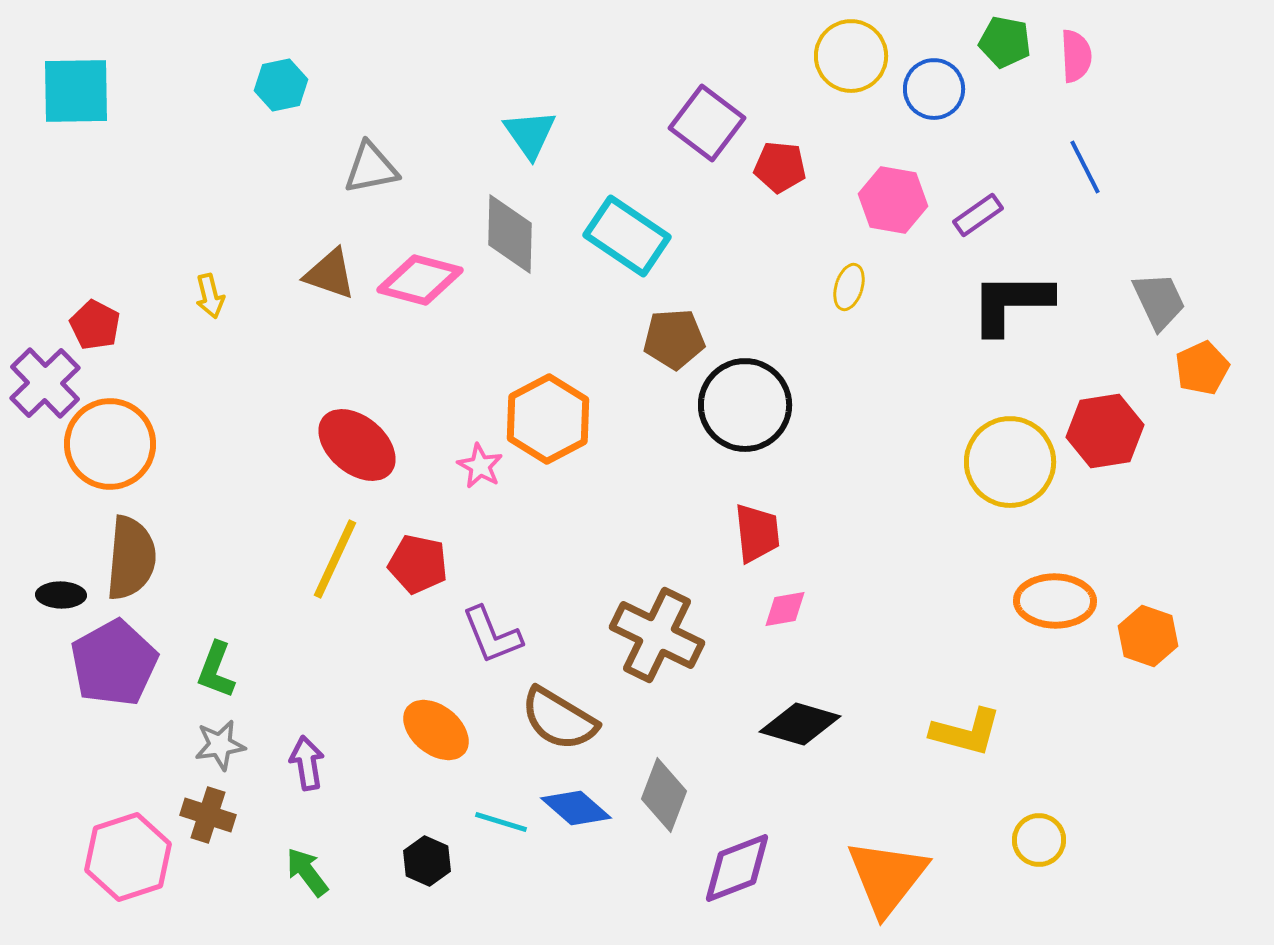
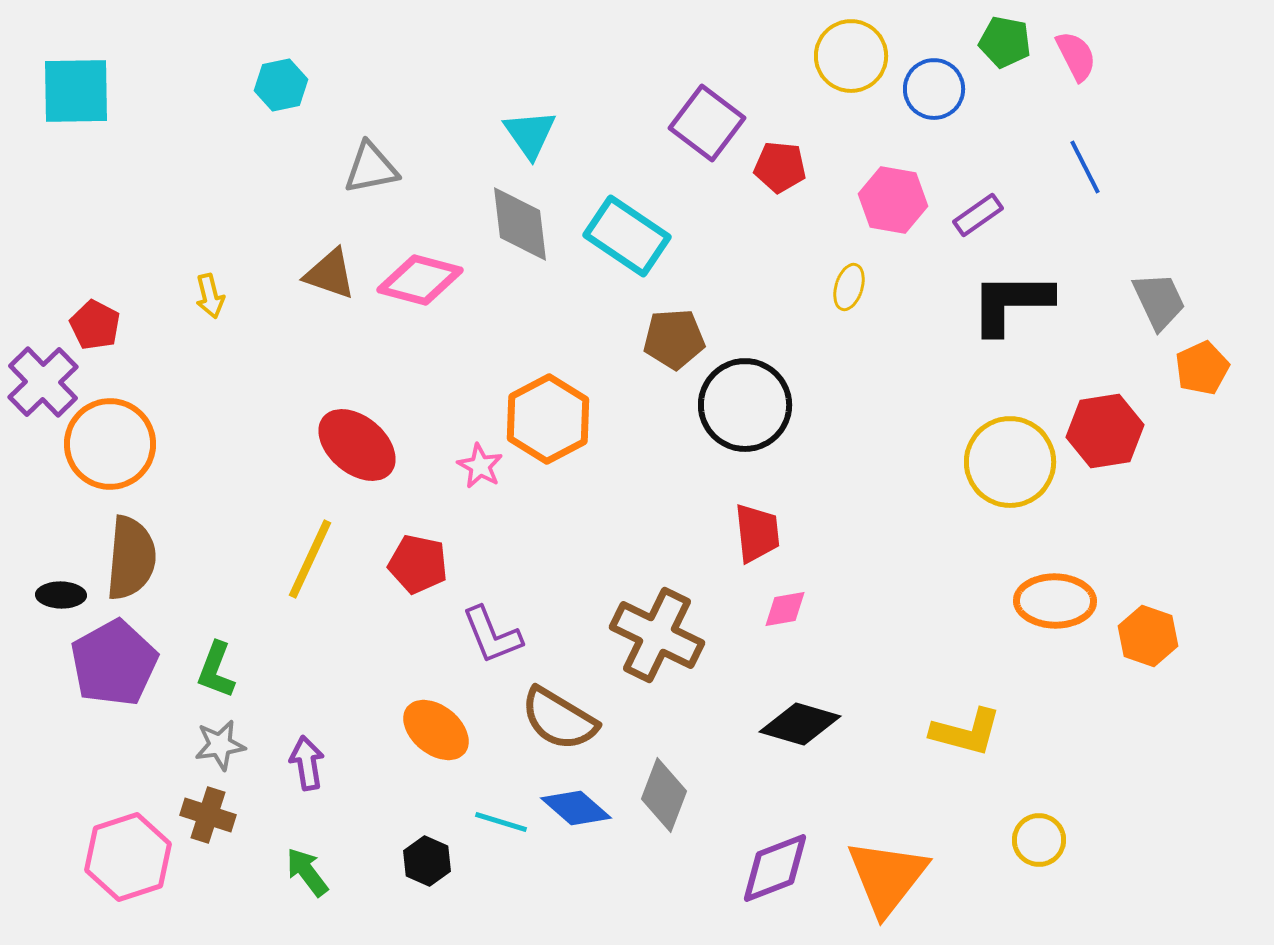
pink semicircle at (1076, 56): rotated 24 degrees counterclockwise
gray diamond at (510, 234): moved 10 px right, 10 px up; rotated 8 degrees counterclockwise
purple cross at (45, 383): moved 2 px left, 1 px up
yellow line at (335, 559): moved 25 px left
purple diamond at (737, 868): moved 38 px right
